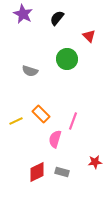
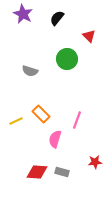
pink line: moved 4 px right, 1 px up
red diamond: rotated 30 degrees clockwise
